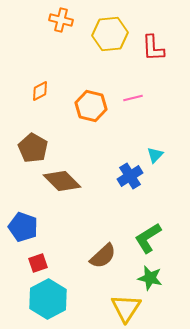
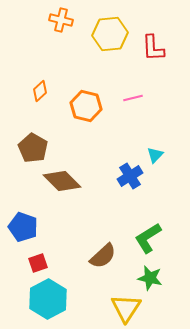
orange diamond: rotated 15 degrees counterclockwise
orange hexagon: moved 5 px left
